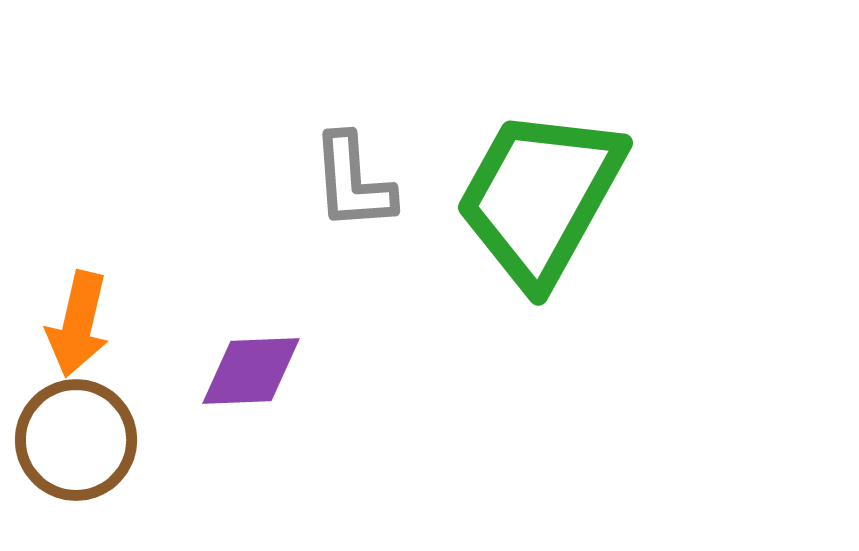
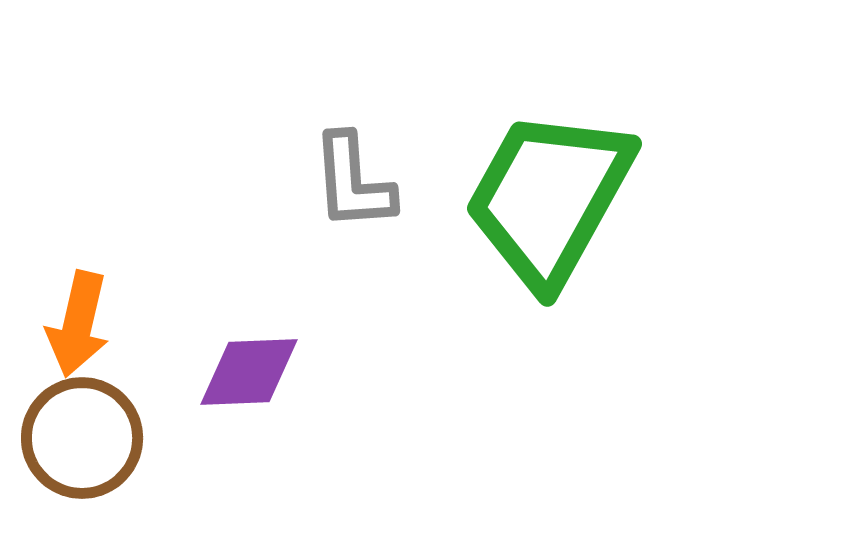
green trapezoid: moved 9 px right, 1 px down
purple diamond: moved 2 px left, 1 px down
brown circle: moved 6 px right, 2 px up
